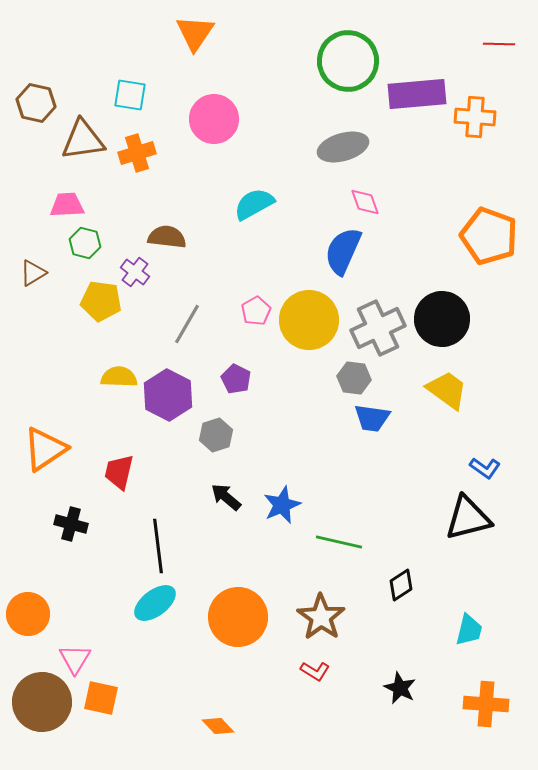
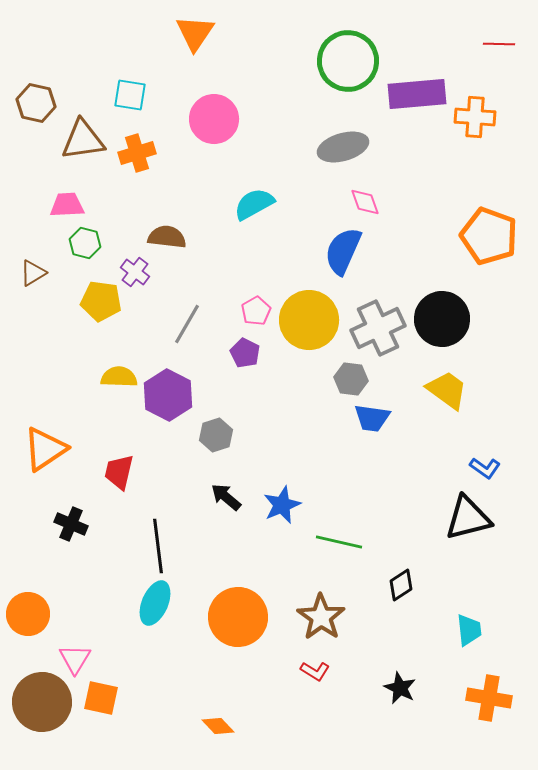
gray hexagon at (354, 378): moved 3 px left, 1 px down
purple pentagon at (236, 379): moved 9 px right, 26 px up
black cross at (71, 524): rotated 8 degrees clockwise
cyan ellipse at (155, 603): rotated 30 degrees counterclockwise
cyan trapezoid at (469, 630): rotated 20 degrees counterclockwise
orange cross at (486, 704): moved 3 px right, 6 px up; rotated 6 degrees clockwise
